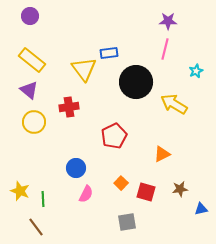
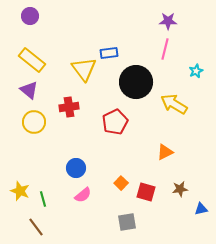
red pentagon: moved 1 px right, 14 px up
orange triangle: moved 3 px right, 2 px up
pink semicircle: moved 3 px left, 1 px down; rotated 24 degrees clockwise
green line: rotated 14 degrees counterclockwise
